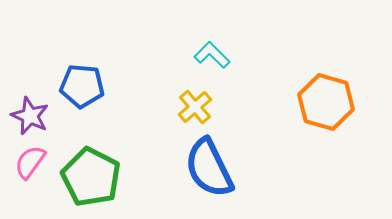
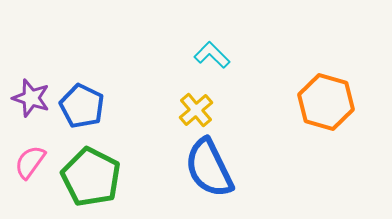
blue pentagon: moved 20 px down; rotated 21 degrees clockwise
yellow cross: moved 1 px right, 3 px down
purple star: moved 1 px right, 18 px up; rotated 6 degrees counterclockwise
